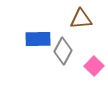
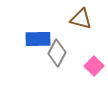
brown triangle: rotated 20 degrees clockwise
gray diamond: moved 6 px left, 2 px down
